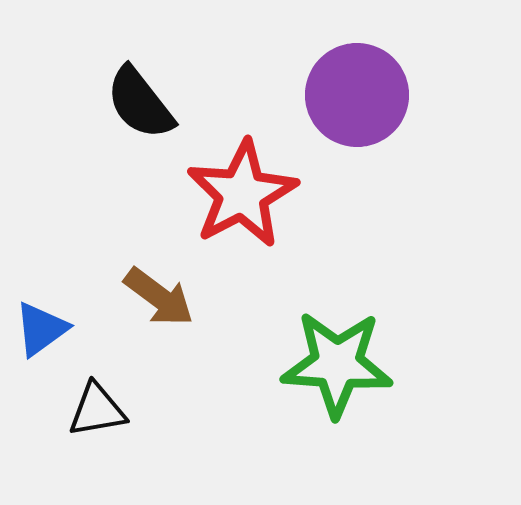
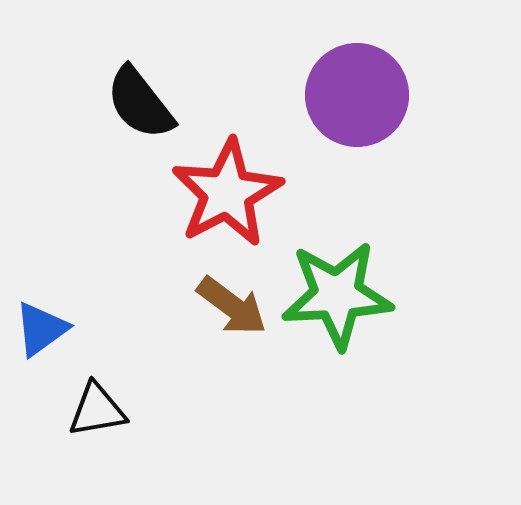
red star: moved 15 px left, 1 px up
brown arrow: moved 73 px right, 9 px down
green star: moved 69 px up; rotated 7 degrees counterclockwise
